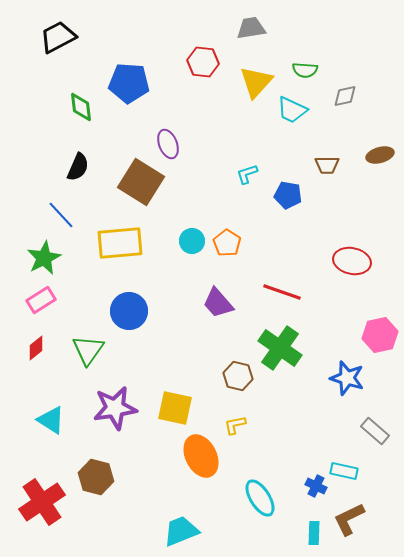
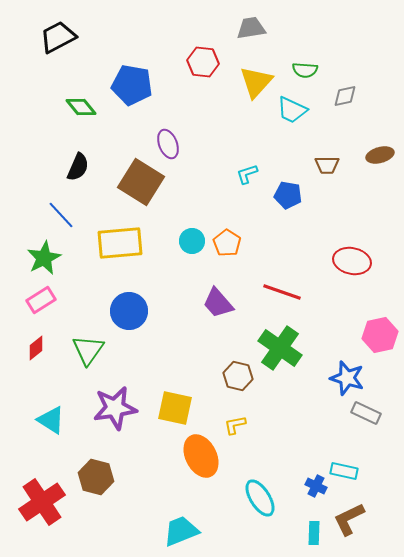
blue pentagon at (129, 83): moved 3 px right, 2 px down; rotated 6 degrees clockwise
green diamond at (81, 107): rotated 32 degrees counterclockwise
gray rectangle at (375, 431): moved 9 px left, 18 px up; rotated 16 degrees counterclockwise
